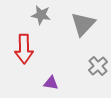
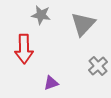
purple triangle: rotated 28 degrees counterclockwise
